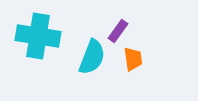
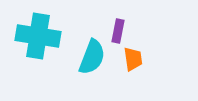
purple rectangle: rotated 25 degrees counterclockwise
